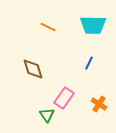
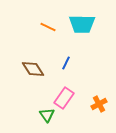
cyan trapezoid: moved 11 px left, 1 px up
blue line: moved 23 px left
brown diamond: rotated 15 degrees counterclockwise
orange cross: rotated 28 degrees clockwise
